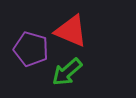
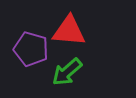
red triangle: moved 2 px left; rotated 18 degrees counterclockwise
